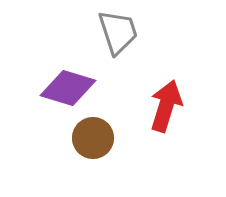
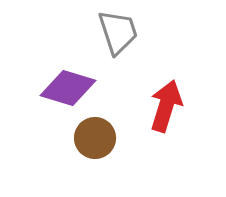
brown circle: moved 2 px right
